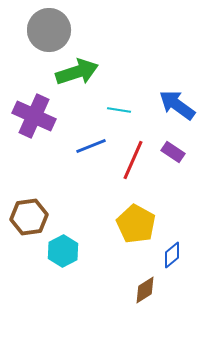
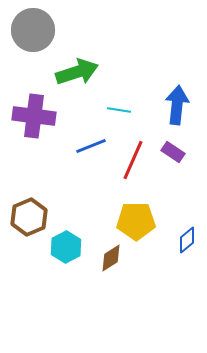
gray circle: moved 16 px left
blue arrow: rotated 60 degrees clockwise
purple cross: rotated 18 degrees counterclockwise
brown hexagon: rotated 15 degrees counterclockwise
yellow pentagon: moved 3 px up; rotated 30 degrees counterclockwise
cyan hexagon: moved 3 px right, 4 px up
blue diamond: moved 15 px right, 15 px up
brown diamond: moved 34 px left, 32 px up
